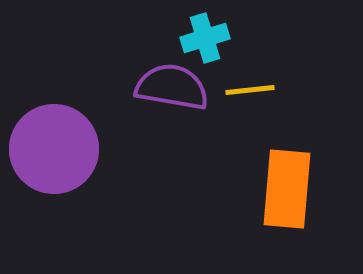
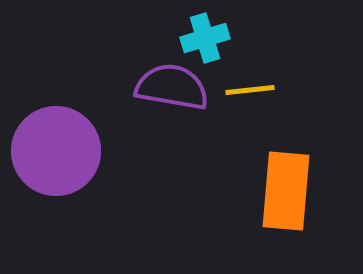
purple circle: moved 2 px right, 2 px down
orange rectangle: moved 1 px left, 2 px down
